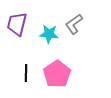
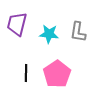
gray L-shape: moved 4 px right, 8 px down; rotated 45 degrees counterclockwise
